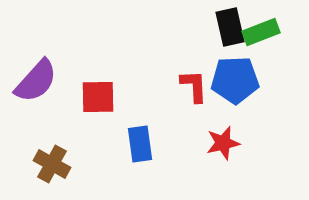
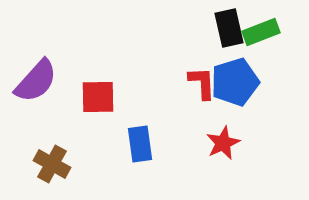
black rectangle: moved 1 px left, 1 px down
blue pentagon: moved 2 px down; rotated 15 degrees counterclockwise
red L-shape: moved 8 px right, 3 px up
red star: rotated 12 degrees counterclockwise
